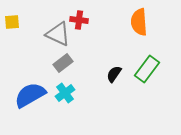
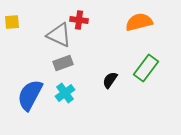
orange semicircle: rotated 80 degrees clockwise
gray triangle: moved 1 px right, 1 px down
gray rectangle: rotated 18 degrees clockwise
green rectangle: moved 1 px left, 1 px up
black semicircle: moved 4 px left, 6 px down
blue semicircle: rotated 32 degrees counterclockwise
